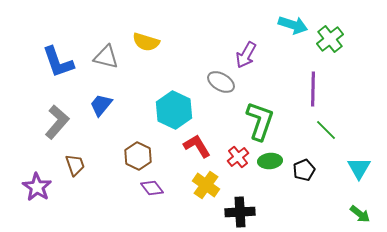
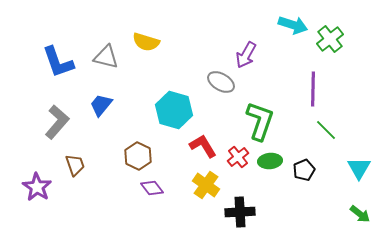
cyan hexagon: rotated 9 degrees counterclockwise
red L-shape: moved 6 px right
